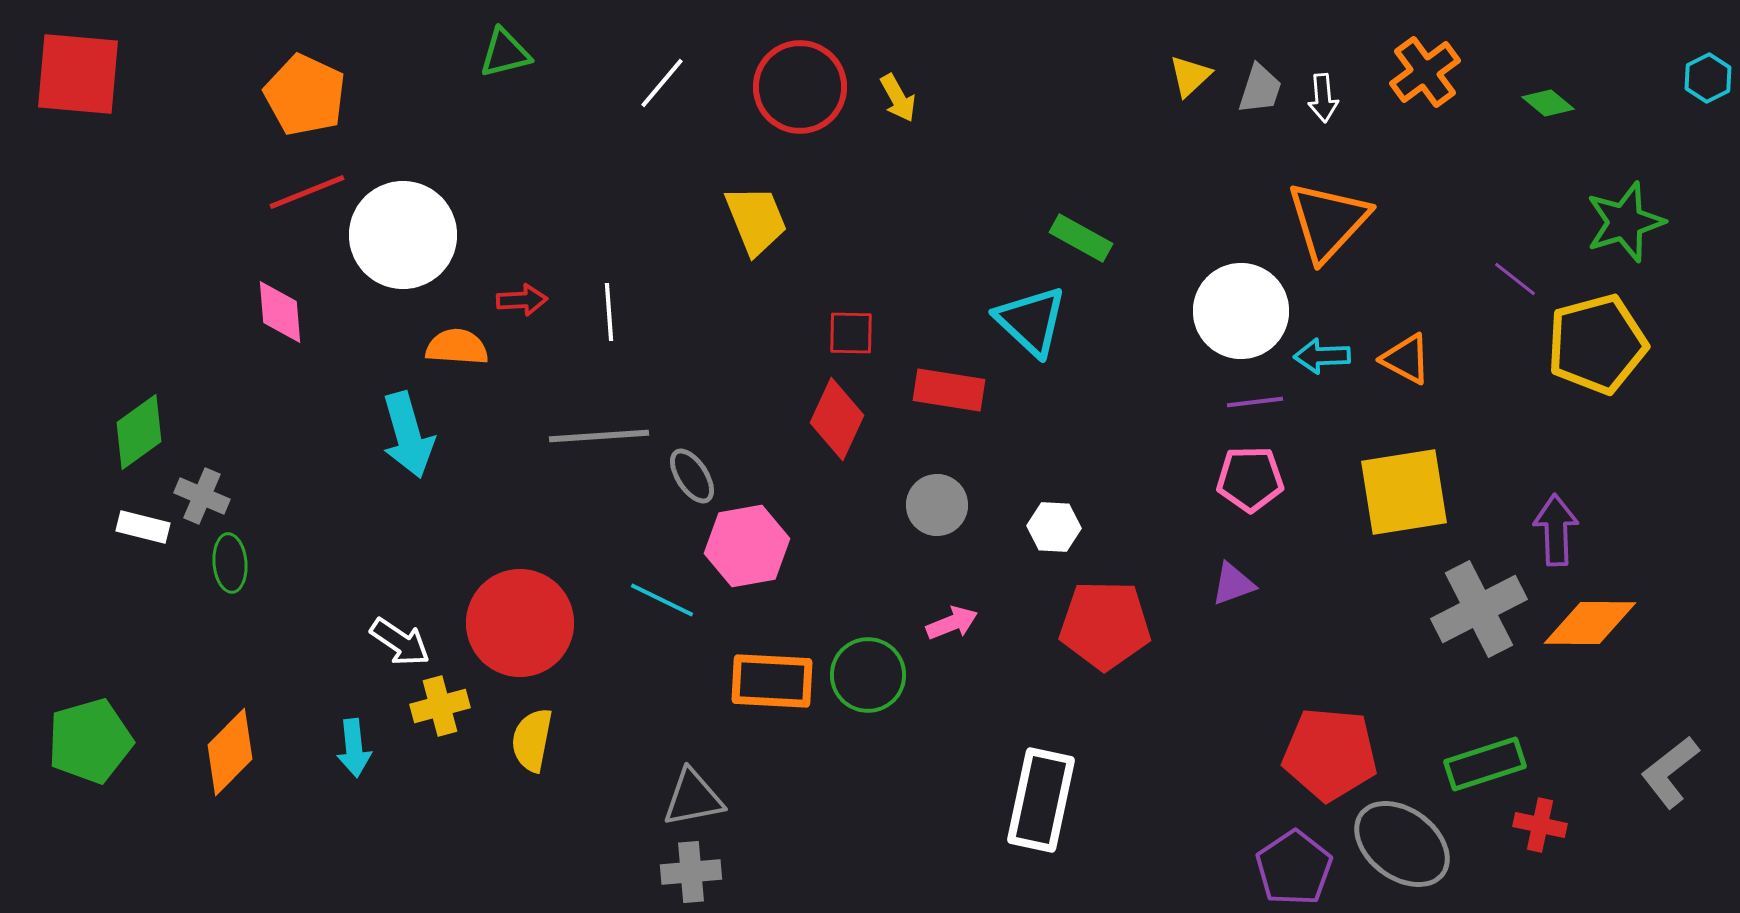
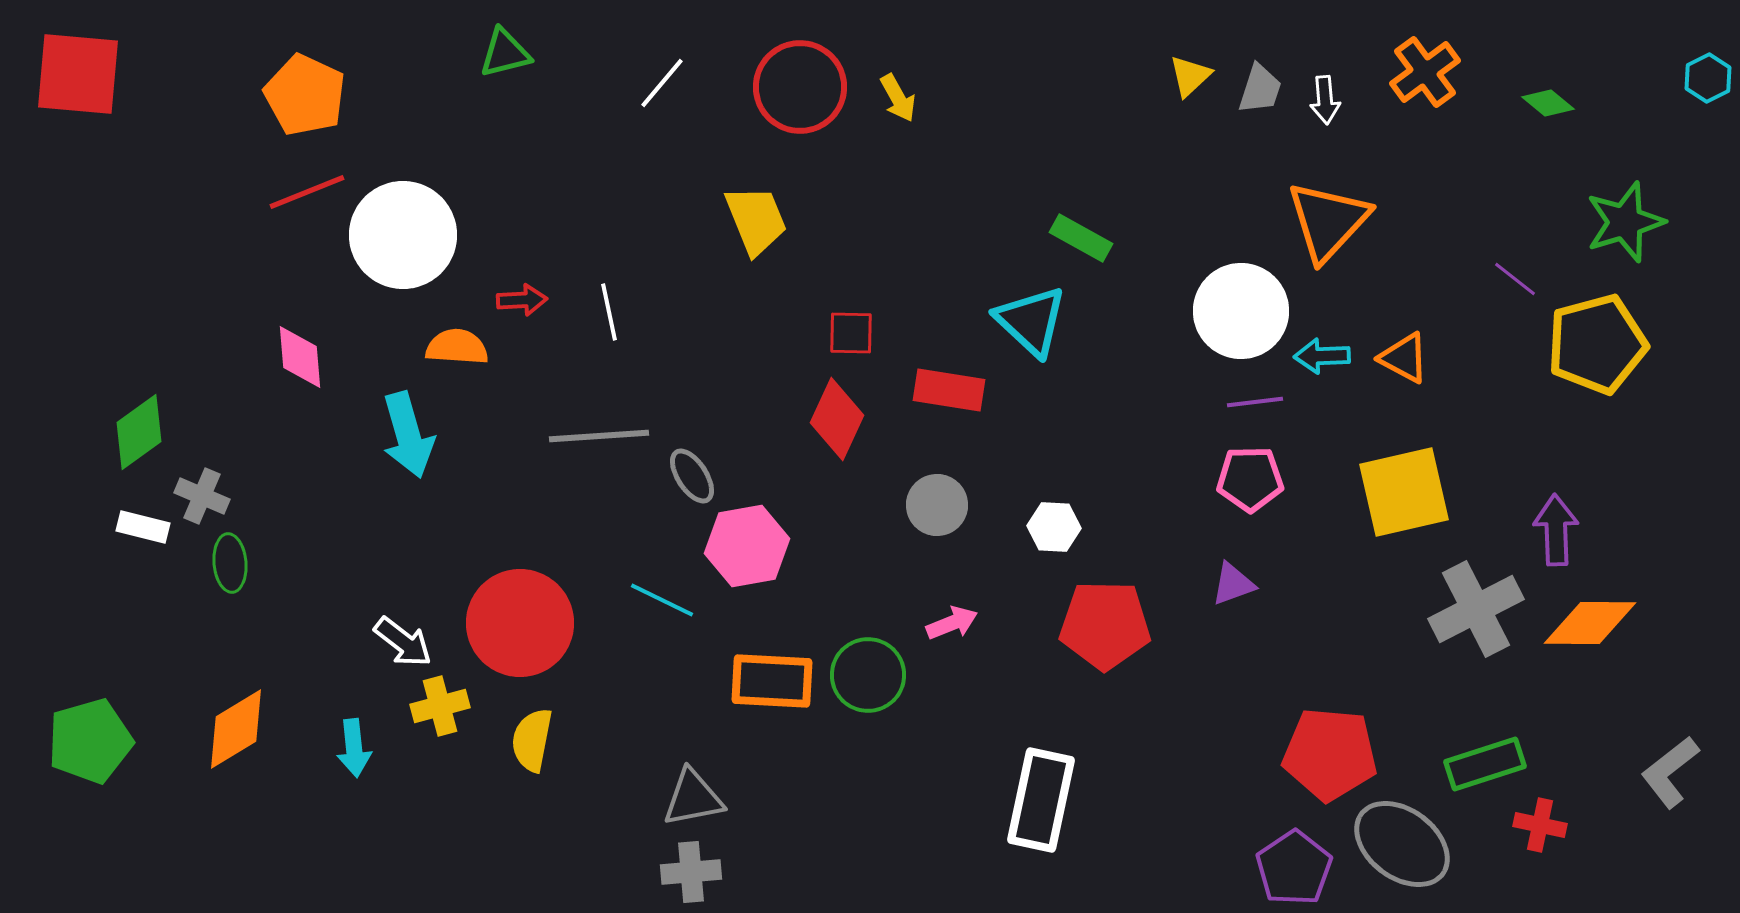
white arrow at (1323, 98): moved 2 px right, 2 px down
pink diamond at (280, 312): moved 20 px right, 45 px down
white line at (609, 312): rotated 8 degrees counterclockwise
orange triangle at (1406, 359): moved 2 px left, 1 px up
yellow square at (1404, 492): rotated 4 degrees counterclockwise
gray cross at (1479, 609): moved 3 px left
white arrow at (400, 642): moved 3 px right; rotated 4 degrees clockwise
orange diamond at (230, 752): moved 6 px right, 23 px up; rotated 14 degrees clockwise
